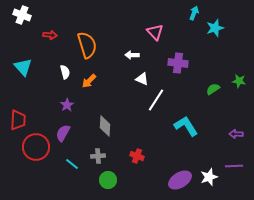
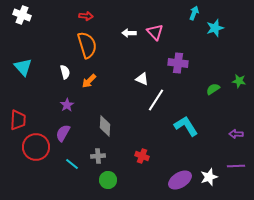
red arrow: moved 36 px right, 19 px up
white arrow: moved 3 px left, 22 px up
red cross: moved 5 px right
purple line: moved 2 px right
